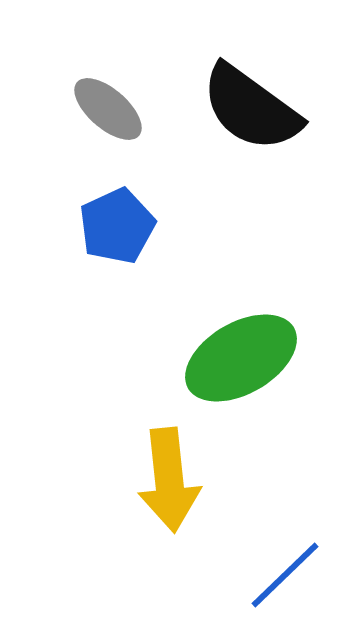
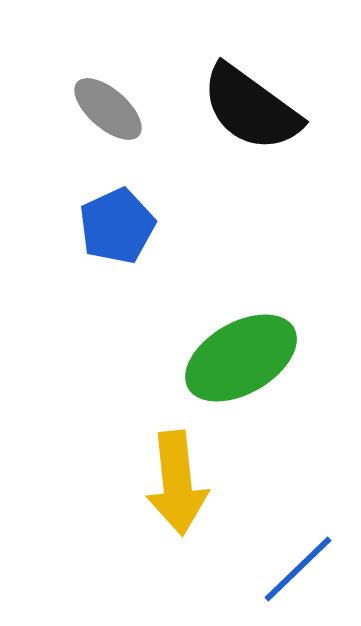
yellow arrow: moved 8 px right, 3 px down
blue line: moved 13 px right, 6 px up
